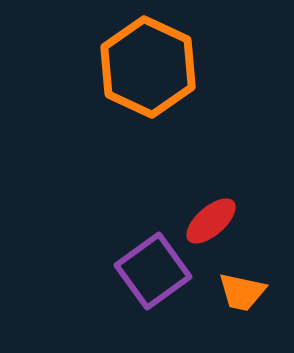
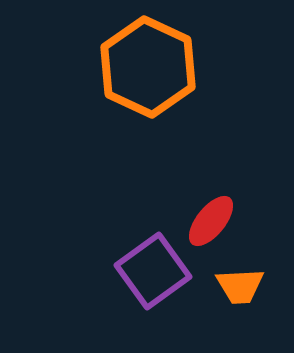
red ellipse: rotated 10 degrees counterclockwise
orange trapezoid: moved 2 px left, 6 px up; rotated 15 degrees counterclockwise
